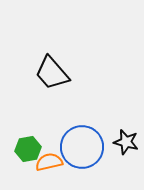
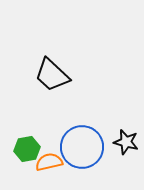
black trapezoid: moved 2 px down; rotated 6 degrees counterclockwise
green hexagon: moved 1 px left
